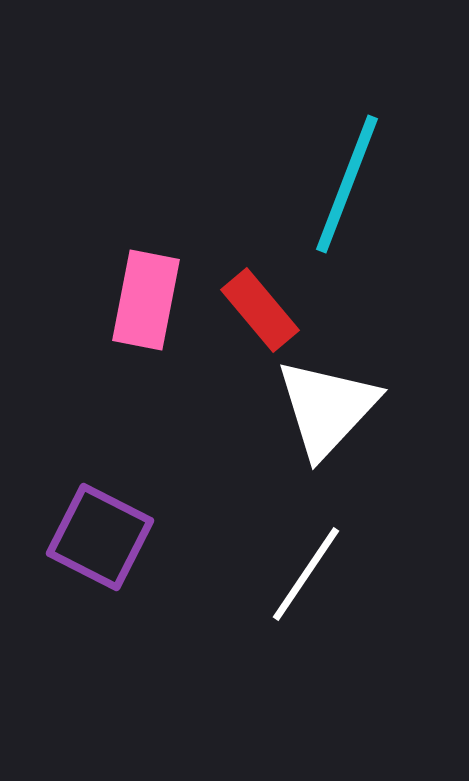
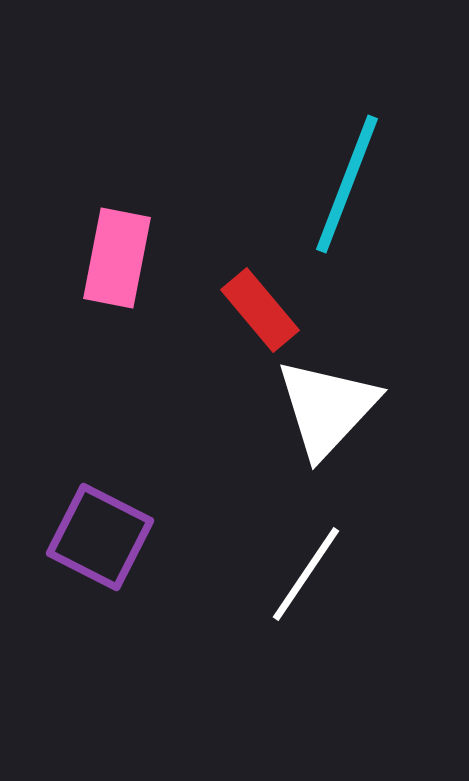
pink rectangle: moved 29 px left, 42 px up
